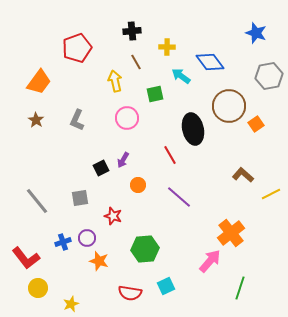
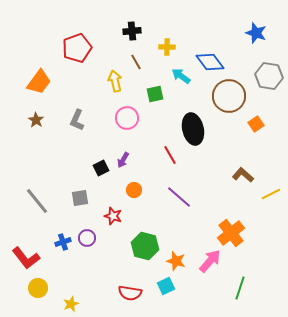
gray hexagon: rotated 20 degrees clockwise
brown circle: moved 10 px up
orange circle: moved 4 px left, 5 px down
green hexagon: moved 3 px up; rotated 20 degrees clockwise
orange star: moved 77 px right
